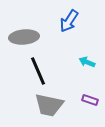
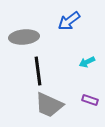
blue arrow: rotated 20 degrees clockwise
cyan arrow: rotated 49 degrees counterclockwise
black line: rotated 16 degrees clockwise
gray trapezoid: rotated 12 degrees clockwise
